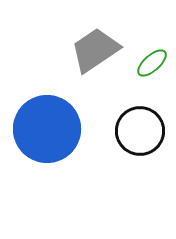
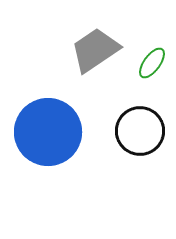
green ellipse: rotated 12 degrees counterclockwise
blue circle: moved 1 px right, 3 px down
